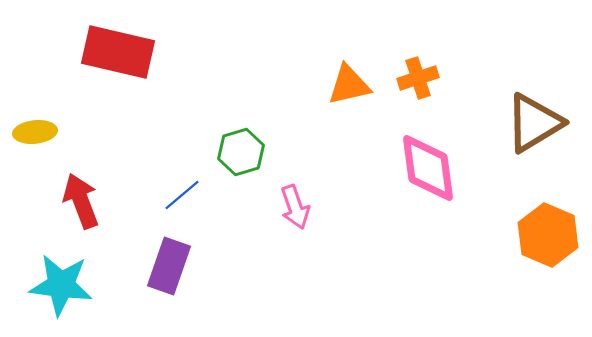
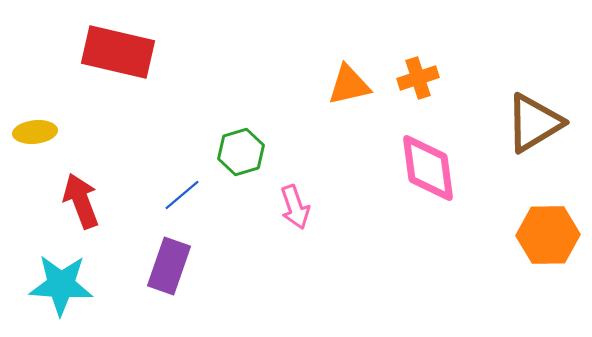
orange hexagon: rotated 24 degrees counterclockwise
cyan star: rotated 4 degrees counterclockwise
